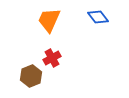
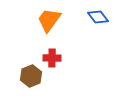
orange trapezoid: rotated 12 degrees clockwise
red cross: rotated 30 degrees clockwise
